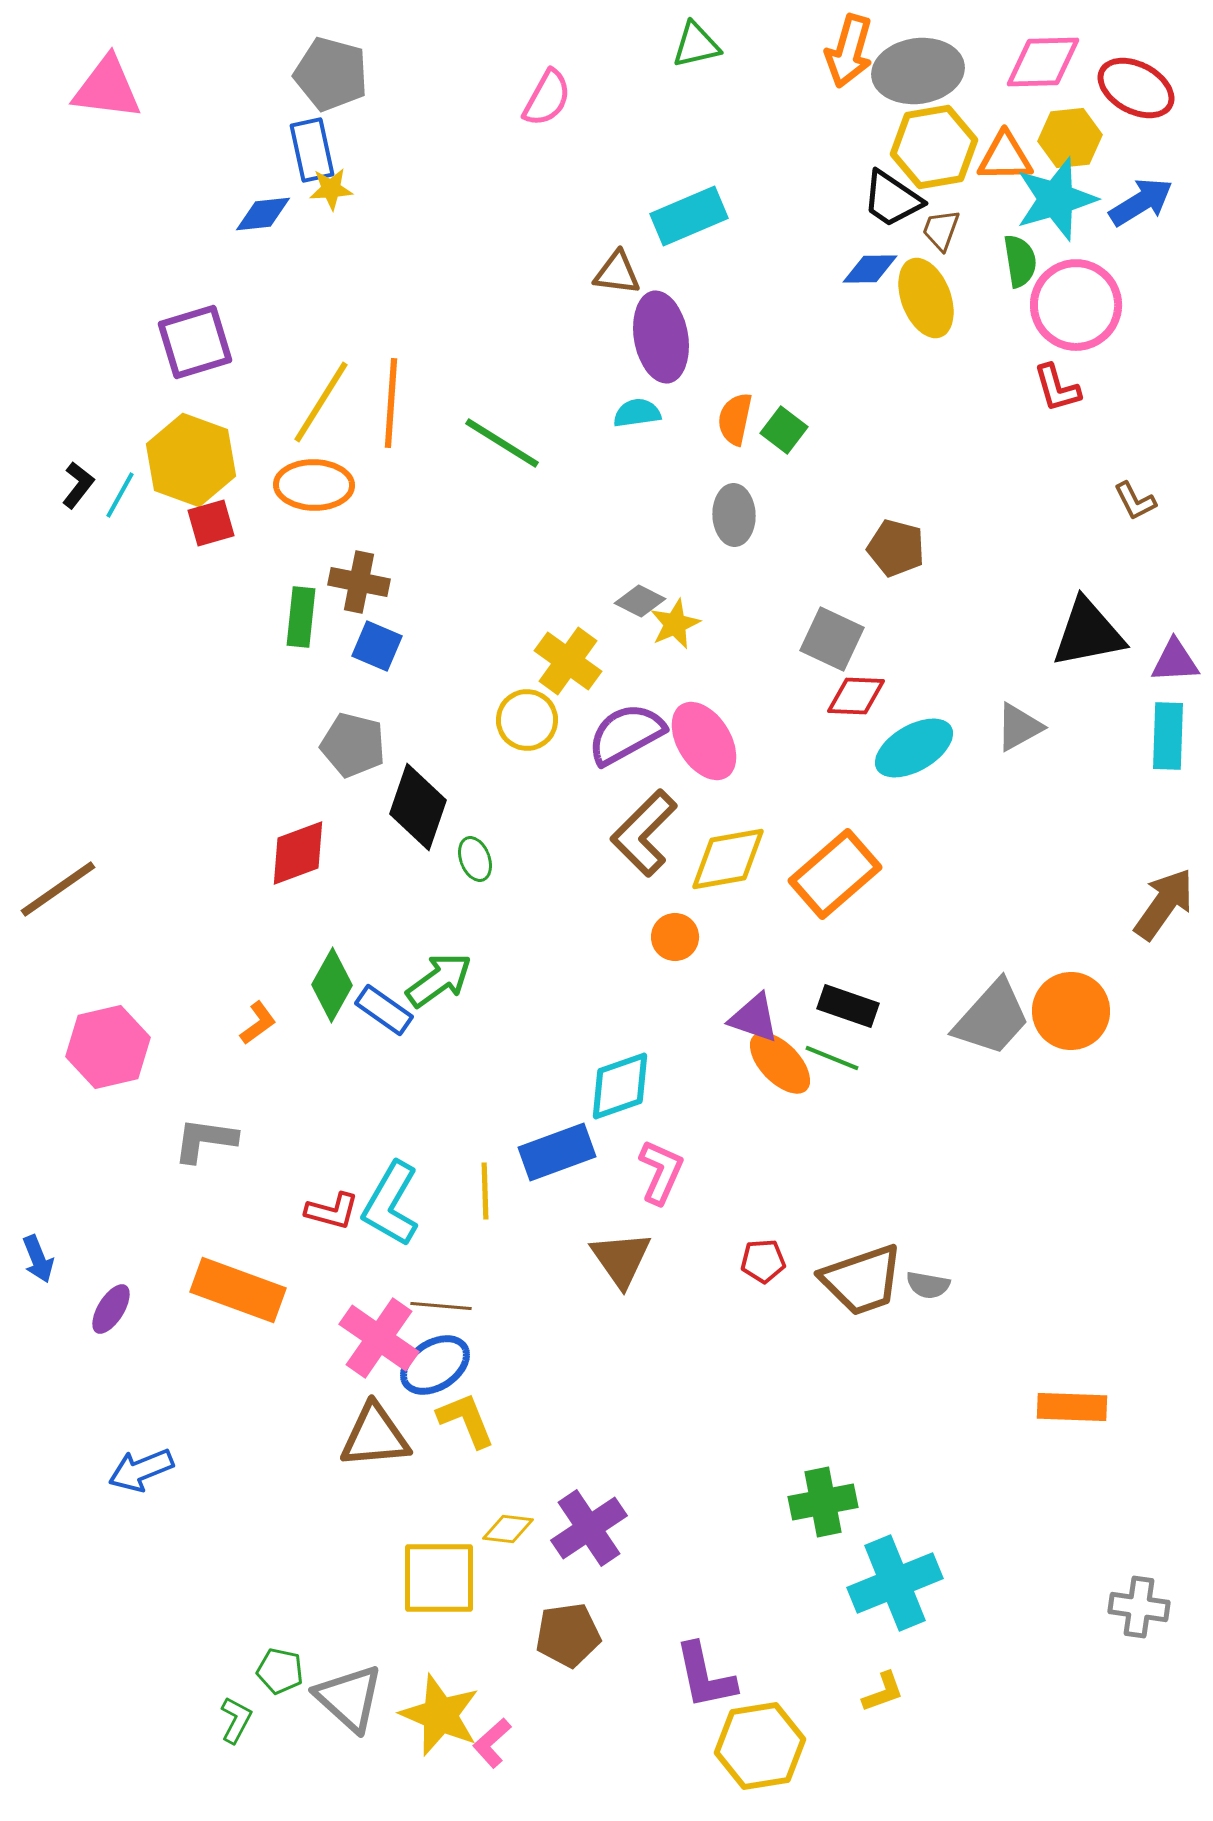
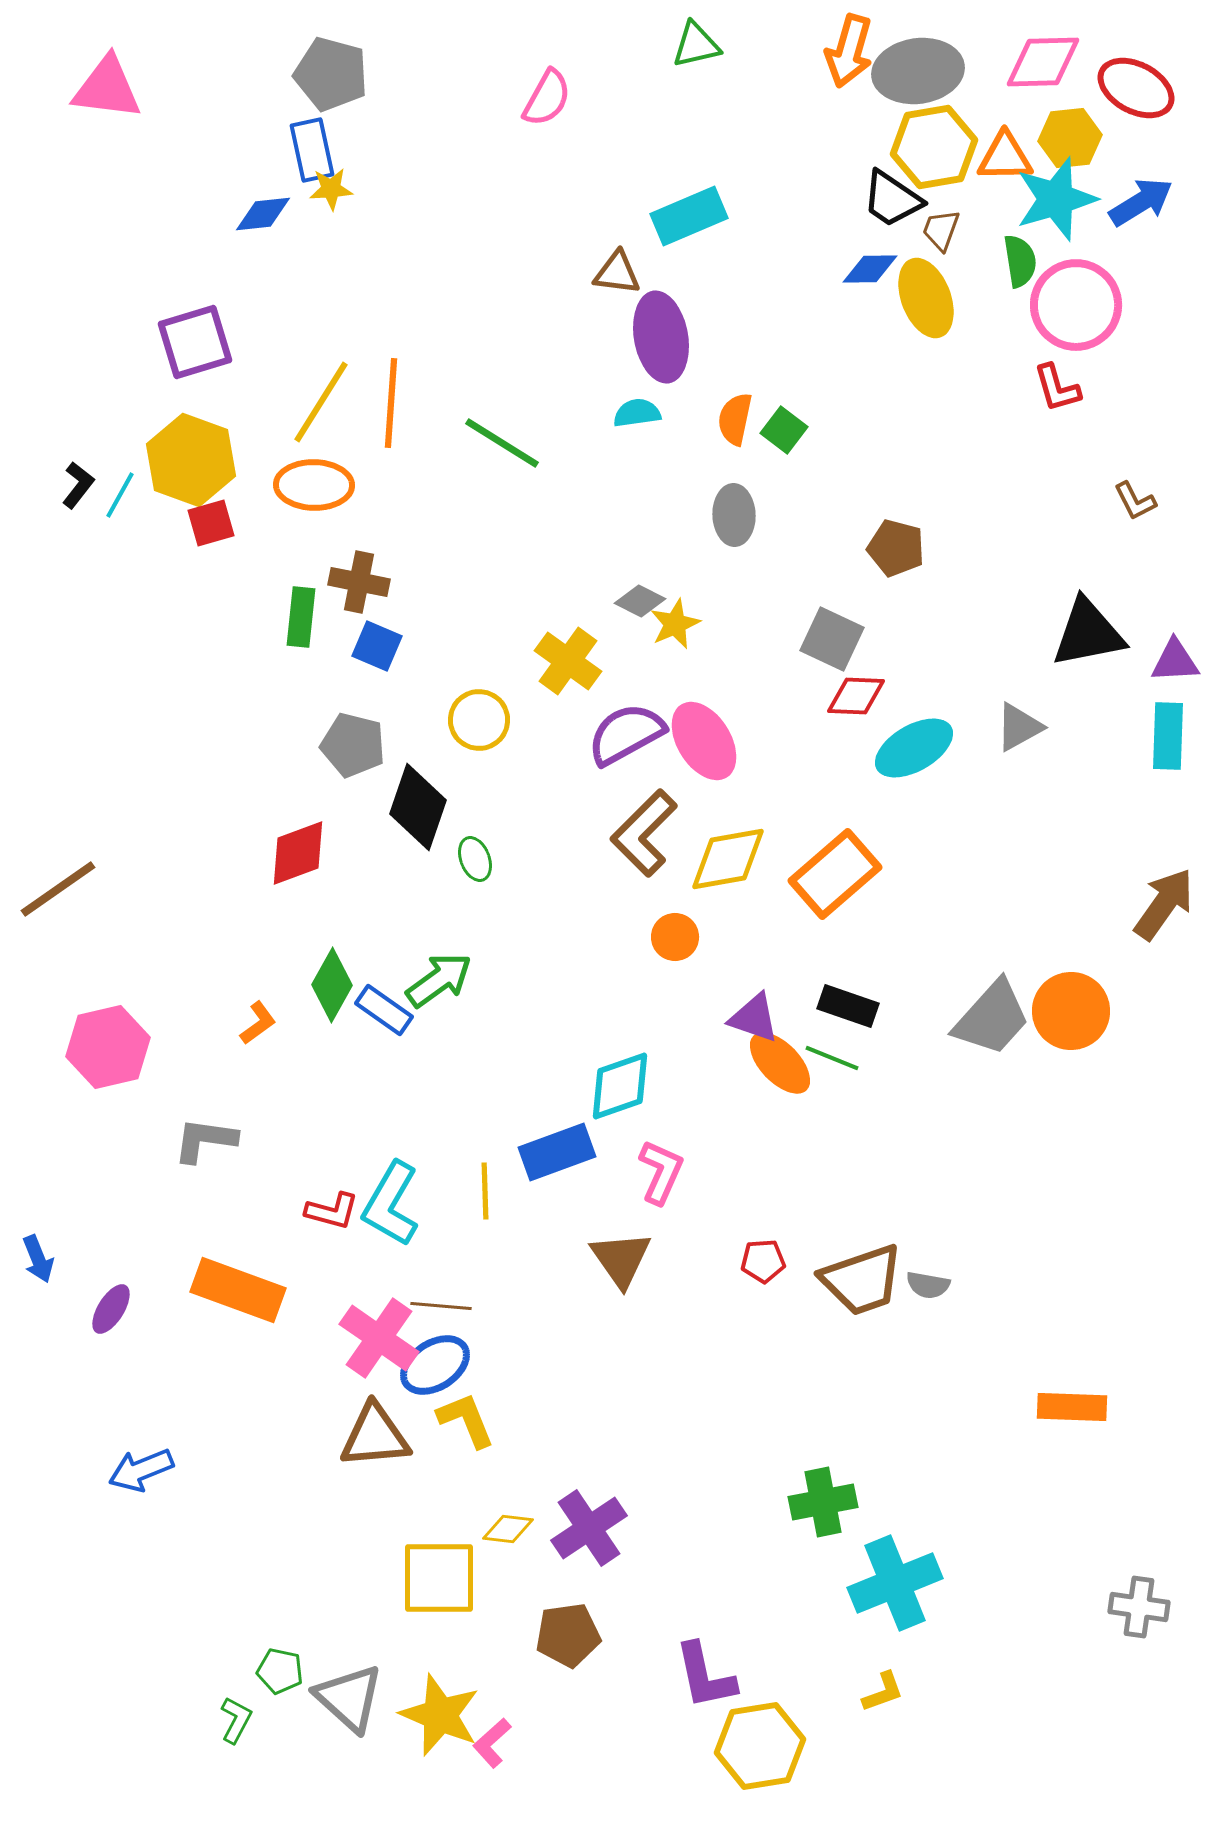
yellow circle at (527, 720): moved 48 px left
